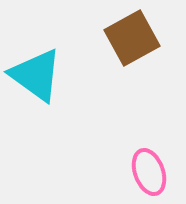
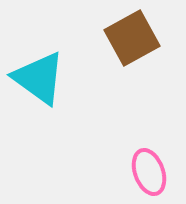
cyan triangle: moved 3 px right, 3 px down
